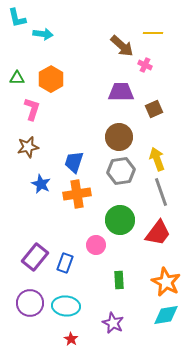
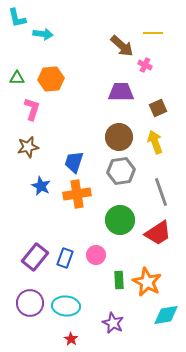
orange hexagon: rotated 25 degrees clockwise
brown square: moved 4 px right, 1 px up
yellow arrow: moved 2 px left, 17 px up
blue star: moved 2 px down
red trapezoid: rotated 20 degrees clockwise
pink circle: moved 10 px down
blue rectangle: moved 5 px up
orange star: moved 19 px left
